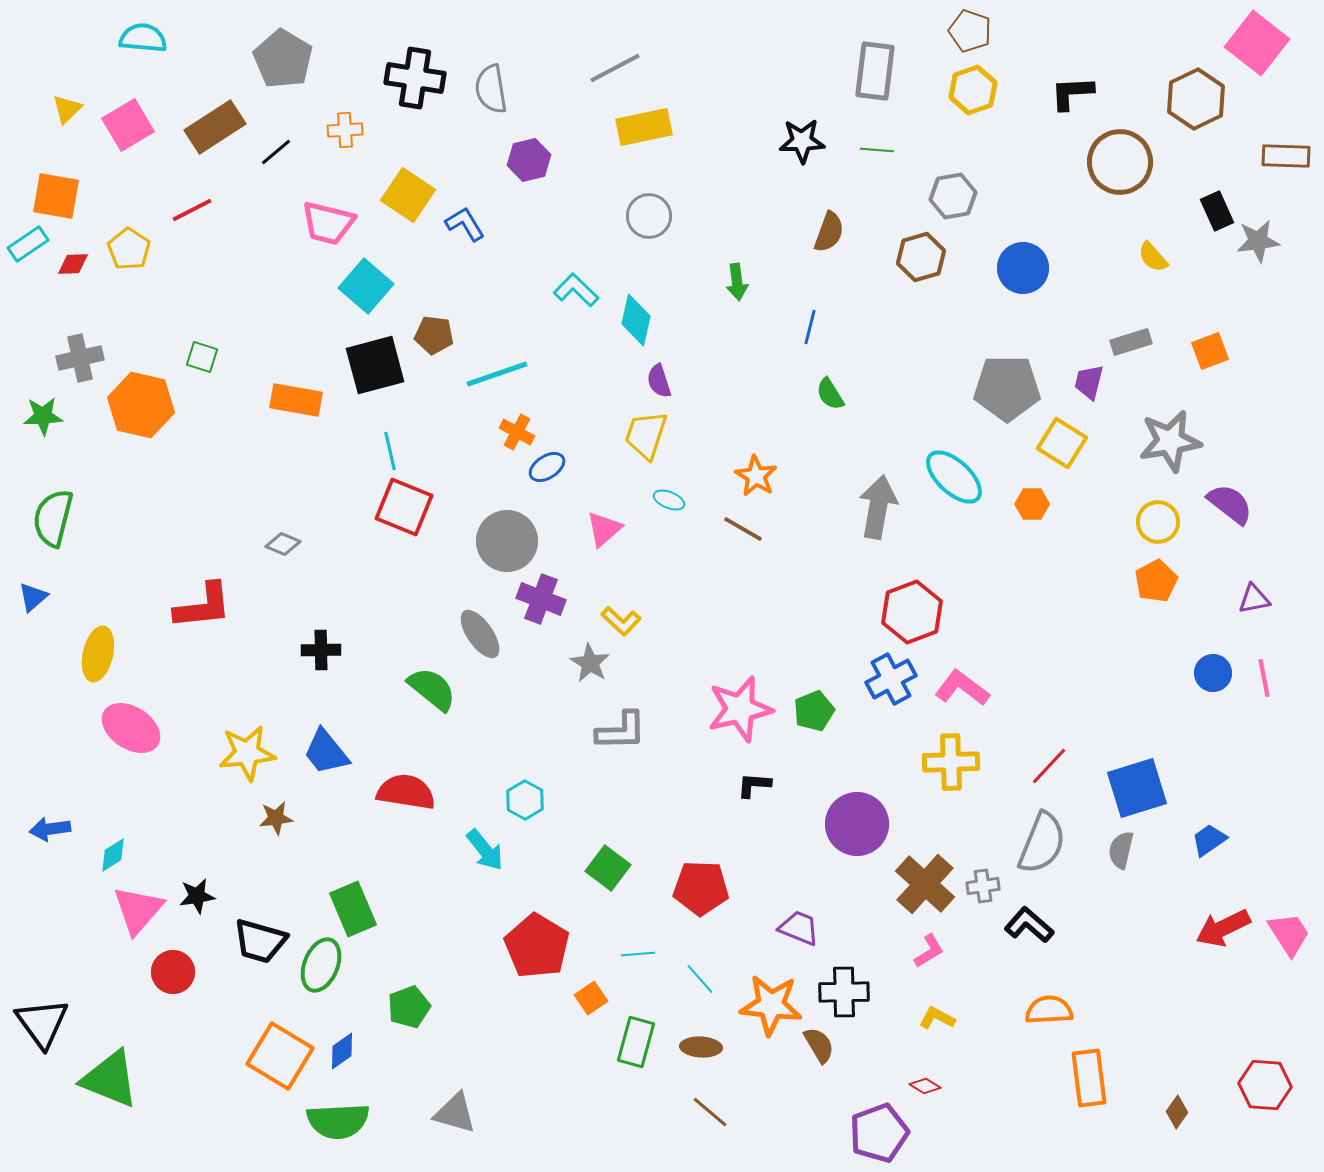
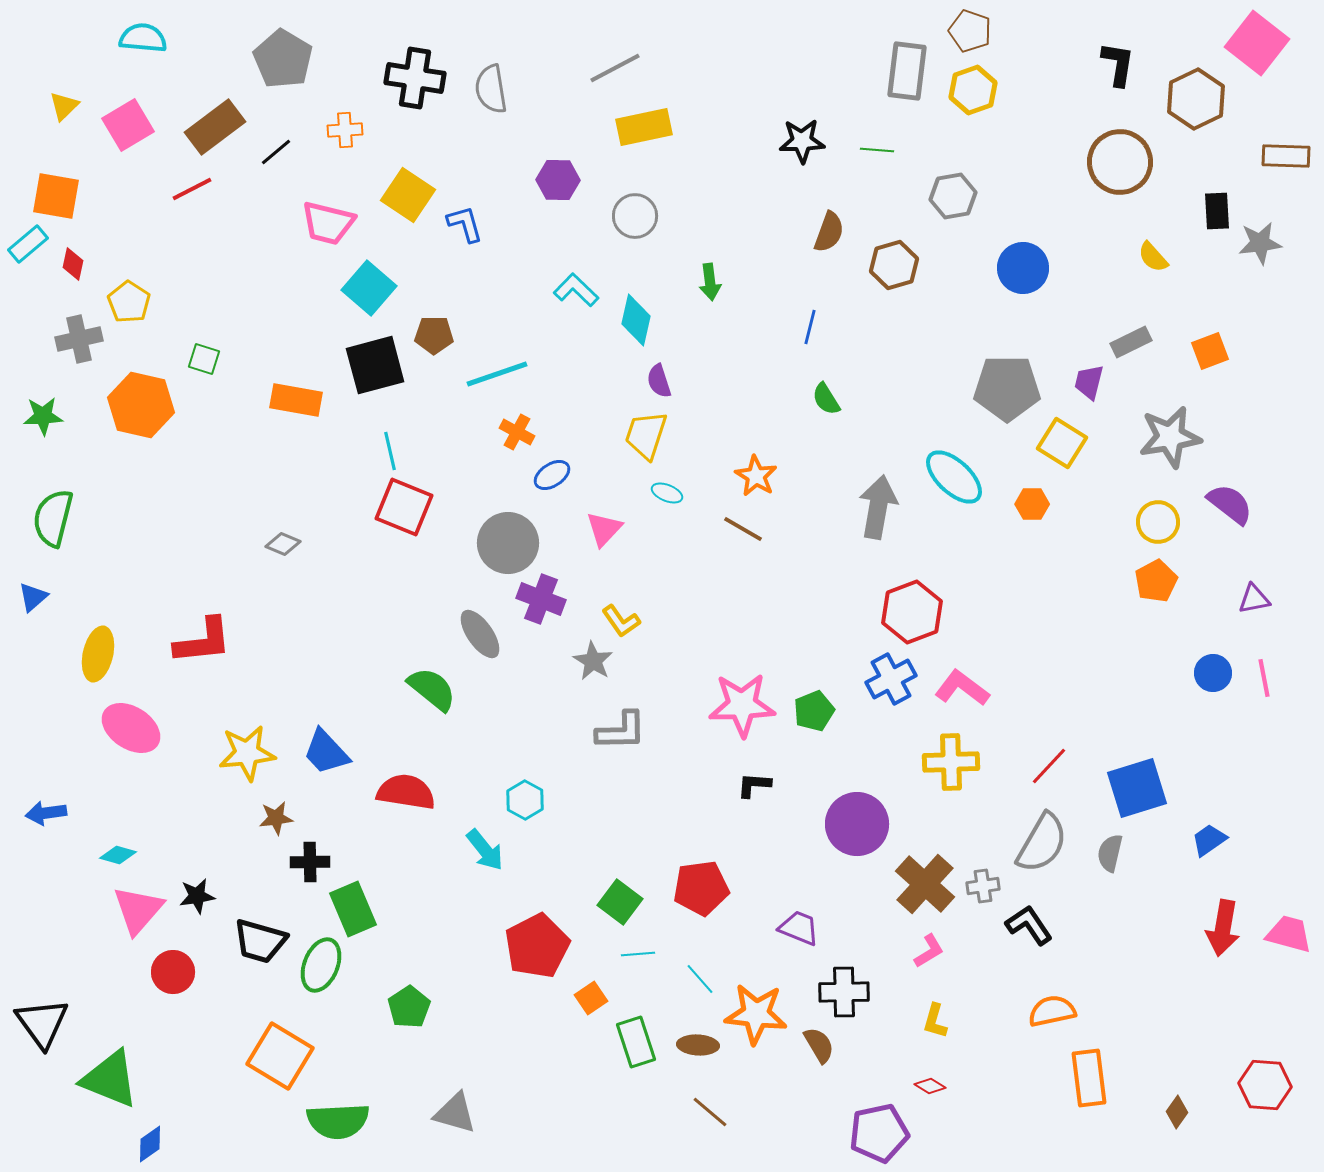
gray rectangle at (875, 71): moved 32 px right
black L-shape at (1072, 93): moved 46 px right, 29 px up; rotated 102 degrees clockwise
yellow triangle at (67, 109): moved 3 px left, 3 px up
brown rectangle at (215, 127): rotated 4 degrees counterclockwise
purple hexagon at (529, 160): moved 29 px right, 20 px down; rotated 15 degrees clockwise
red line at (192, 210): moved 21 px up
black rectangle at (1217, 211): rotated 21 degrees clockwise
gray circle at (649, 216): moved 14 px left
blue L-shape at (465, 224): rotated 15 degrees clockwise
gray star at (1258, 241): moved 2 px right, 2 px down
cyan rectangle at (28, 244): rotated 6 degrees counterclockwise
yellow pentagon at (129, 249): moved 53 px down
brown hexagon at (921, 257): moved 27 px left, 8 px down
red diamond at (73, 264): rotated 76 degrees counterclockwise
green arrow at (737, 282): moved 27 px left
cyan square at (366, 286): moved 3 px right, 2 px down
brown pentagon at (434, 335): rotated 6 degrees counterclockwise
gray rectangle at (1131, 342): rotated 9 degrees counterclockwise
green square at (202, 357): moved 2 px right, 2 px down
gray cross at (80, 358): moved 1 px left, 19 px up
green semicircle at (830, 394): moved 4 px left, 5 px down
gray star at (1170, 441): moved 4 px up
blue ellipse at (547, 467): moved 5 px right, 8 px down
cyan ellipse at (669, 500): moved 2 px left, 7 px up
pink triangle at (604, 529): rotated 6 degrees counterclockwise
gray circle at (507, 541): moved 1 px right, 2 px down
red L-shape at (203, 606): moved 35 px down
yellow L-shape at (621, 621): rotated 12 degrees clockwise
black cross at (321, 650): moved 11 px left, 212 px down
gray star at (590, 663): moved 3 px right, 2 px up
pink star at (740, 709): moved 2 px right, 4 px up; rotated 12 degrees clockwise
blue trapezoid at (326, 752): rotated 4 degrees counterclockwise
blue arrow at (50, 829): moved 4 px left, 16 px up
gray semicircle at (1042, 843): rotated 8 degrees clockwise
gray semicircle at (1121, 850): moved 11 px left, 3 px down
cyan diamond at (113, 855): moved 5 px right; rotated 48 degrees clockwise
green square at (608, 868): moved 12 px right, 34 px down
red pentagon at (701, 888): rotated 10 degrees counterclockwise
black L-shape at (1029, 925): rotated 15 degrees clockwise
red arrow at (1223, 928): rotated 54 degrees counterclockwise
pink trapezoid at (1289, 934): rotated 42 degrees counterclockwise
red pentagon at (537, 946): rotated 14 degrees clockwise
orange star at (771, 1005): moved 15 px left, 9 px down
green pentagon at (409, 1007): rotated 12 degrees counterclockwise
orange semicircle at (1049, 1010): moved 3 px right, 1 px down; rotated 9 degrees counterclockwise
yellow L-shape at (937, 1018): moved 2 px left, 3 px down; rotated 102 degrees counterclockwise
green rectangle at (636, 1042): rotated 33 degrees counterclockwise
brown ellipse at (701, 1047): moved 3 px left, 2 px up
blue diamond at (342, 1051): moved 192 px left, 93 px down
red diamond at (925, 1086): moved 5 px right
purple pentagon at (879, 1133): rotated 8 degrees clockwise
